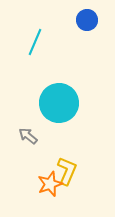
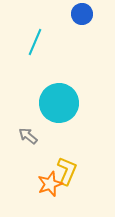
blue circle: moved 5 px left, 6 px up
